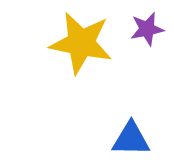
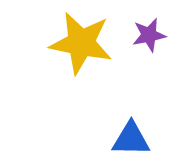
purple star: moved 2 px right, 6 px down
